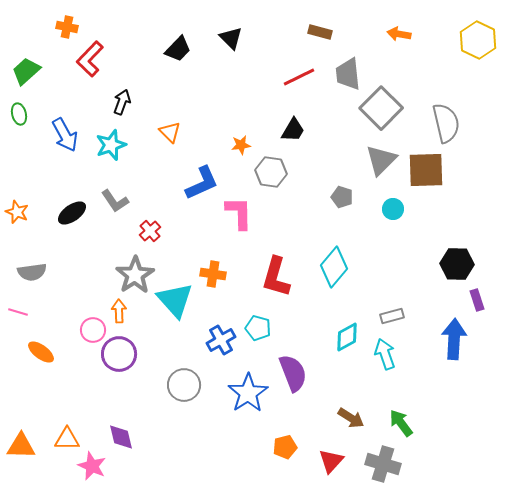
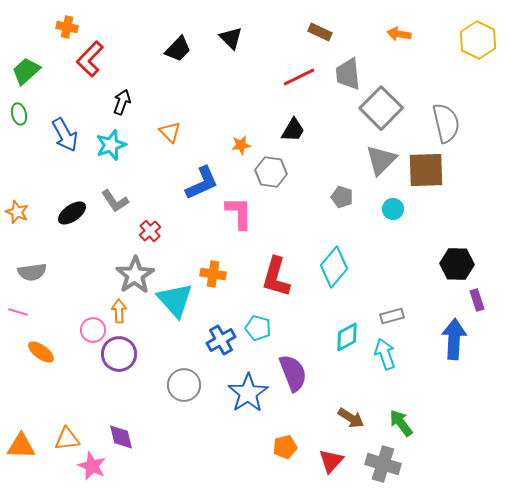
brown rectangle at (320, 32): rotated 10 degrees clockwise
orange triangle at (67, 439): rotated 8 degrees counterclockwise
